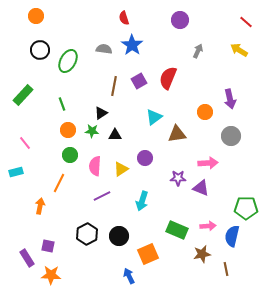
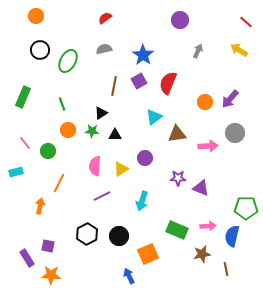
red semicircle at (124, 18): moved 19 px left; rotated 72 degrees clockwise
blue star at (132, 45): moved 11 px right, 10 px down
gray semicircle at (104, 49): rotated 21 degrees counterclockwise
red semicircle at (168, 78): moved 5 px down
green rectangle at (23, 95): moved 2 px down; rotated 20 degrees counterclockwise
purple arrow at (230, 99): rotated 54 degrees clockwise
orange circle at (205, 112): moved 10 px up
gray circle at (231, 136): moved 4 px right, 3 px up
green circle at (70, 155): moved 22 px left, 4 px up
pink arrow at (208, 163): moved 17 px up
